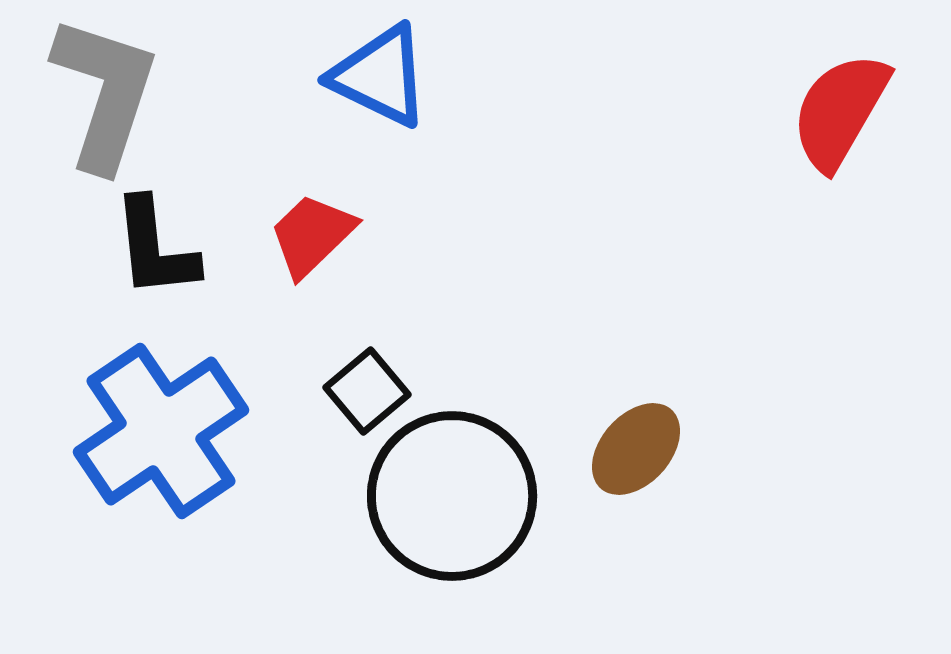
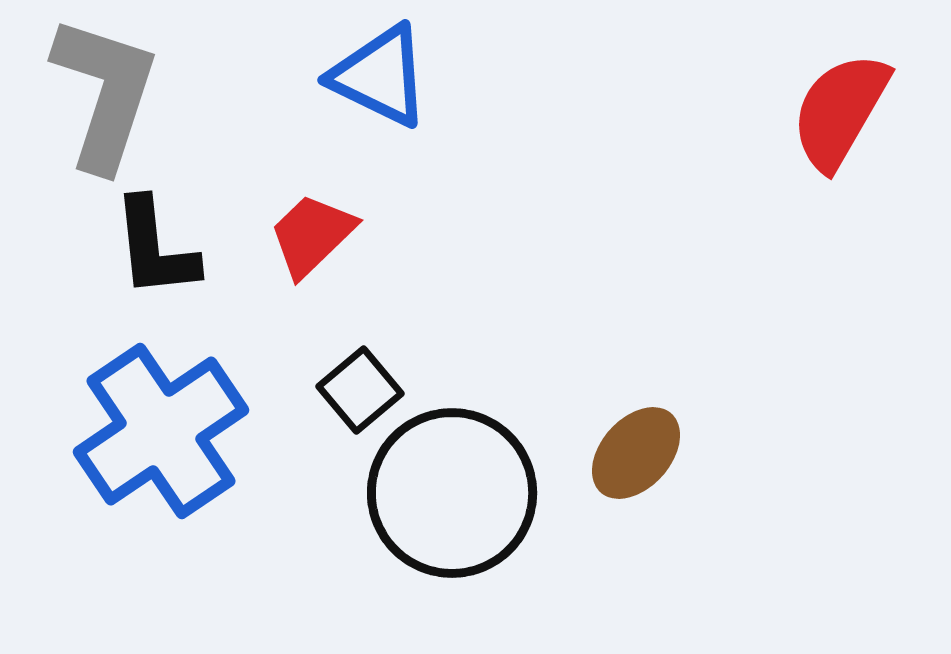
black square: moved 7 px left, 1 px up
brown ellipse: moved 4 px down
black circle: moved 3 px up
